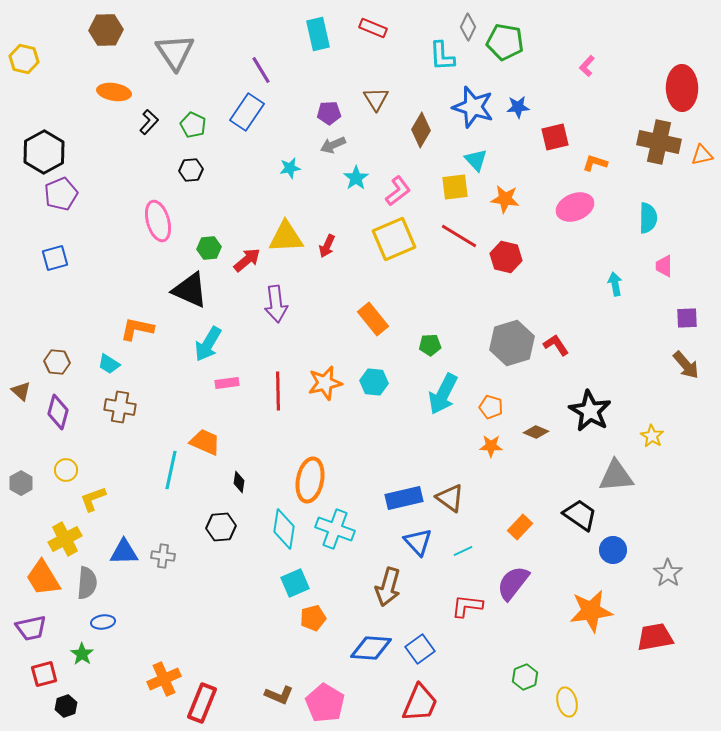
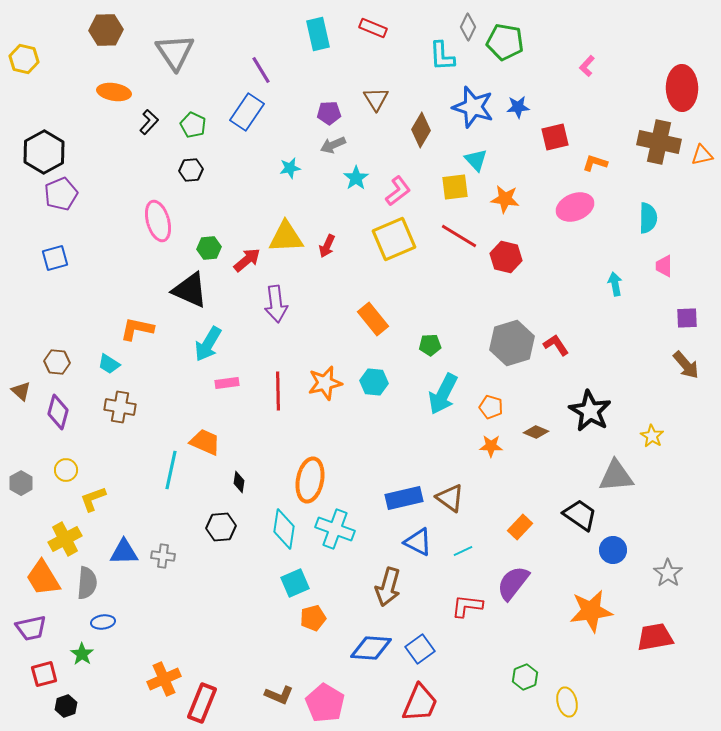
blue triangle at (418, 542): rotated 20 degrees counterclockwise
